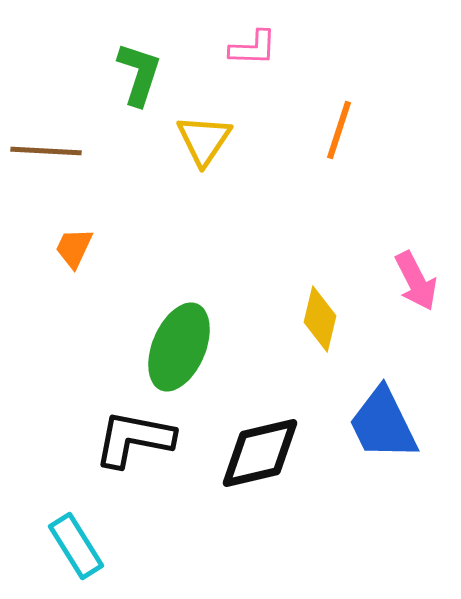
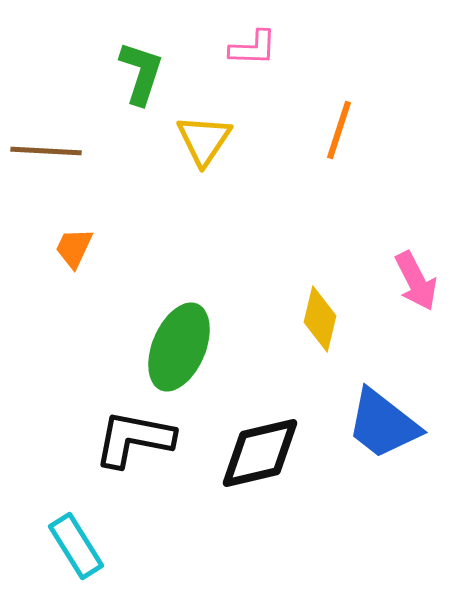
green L-shape: moved 2 px right, 1 px up
blue trapezoid: rotated 26 degrees counterclockwise
